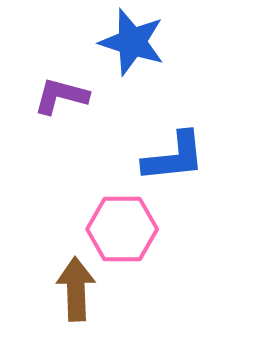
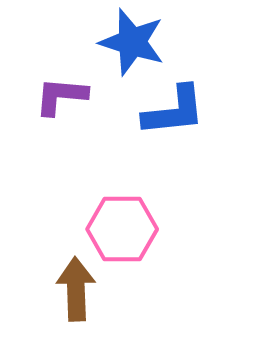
purple L-shape: rotated 10 degrees counterclockwise
blue L-shape: moved 46 px up
